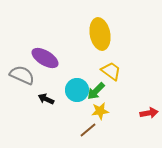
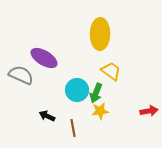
yellow ellipse: rotated 12 degrees clockwise
purple ellipse: moved 1 px left
gray semicircle: moved 1 px left
green arrow: moved 2 px down; rotated 24 degrees counterclockwise
black arrow: moved 1 px right, 17 px down
red arrow: moved 2 px up
brown line: moved 15 px left, 2 px up; rotated 60 degrees counterclockwise
